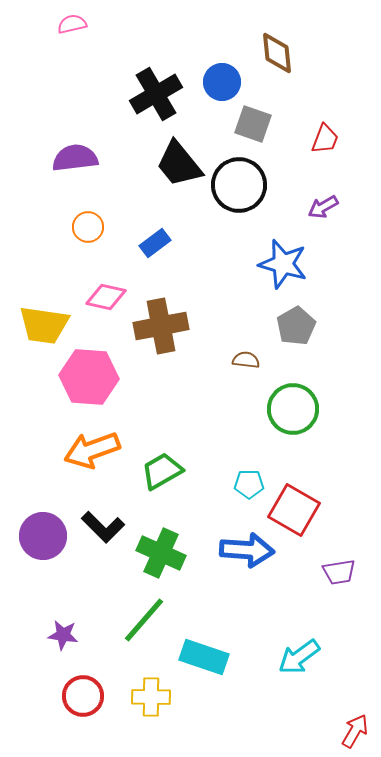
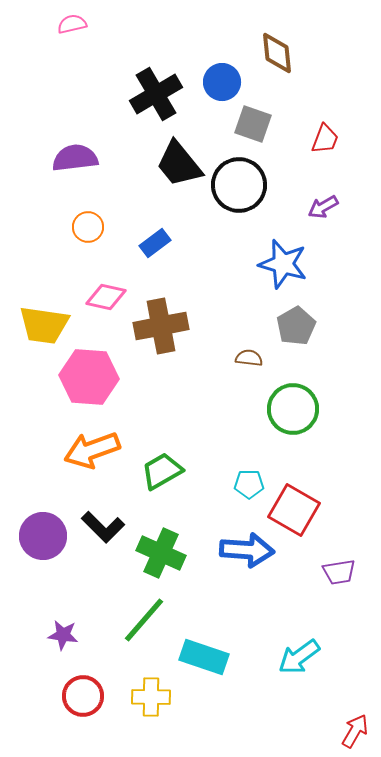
brown semicircle: moved 3 px right, 2 px up
